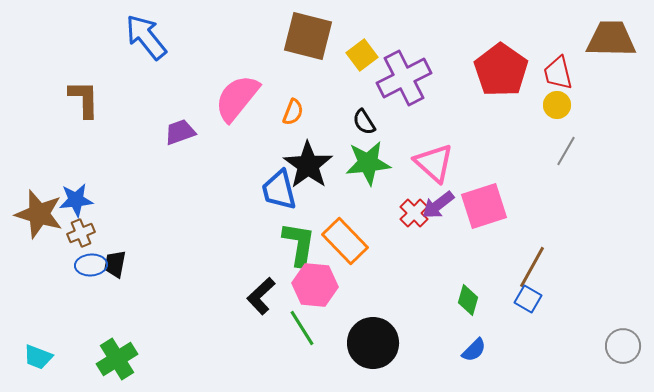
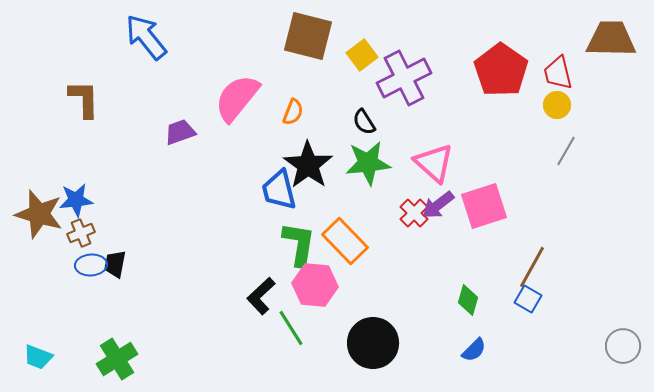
green line: moved 11 px left
